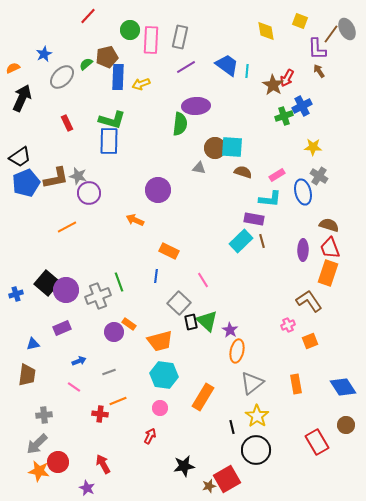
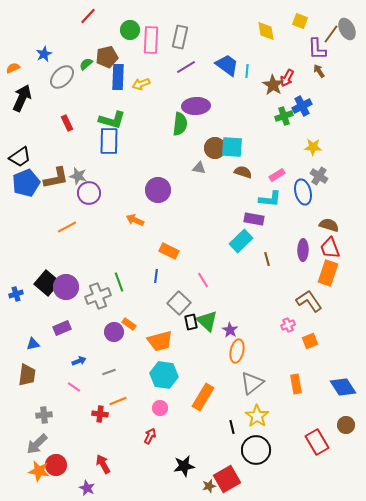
brown line at (262, 241): moved 5 px right, 18 px down
purple circle at (66, 290): moved 3 px up
red circle at (58, 462): moved 2 px left, 3 px down
